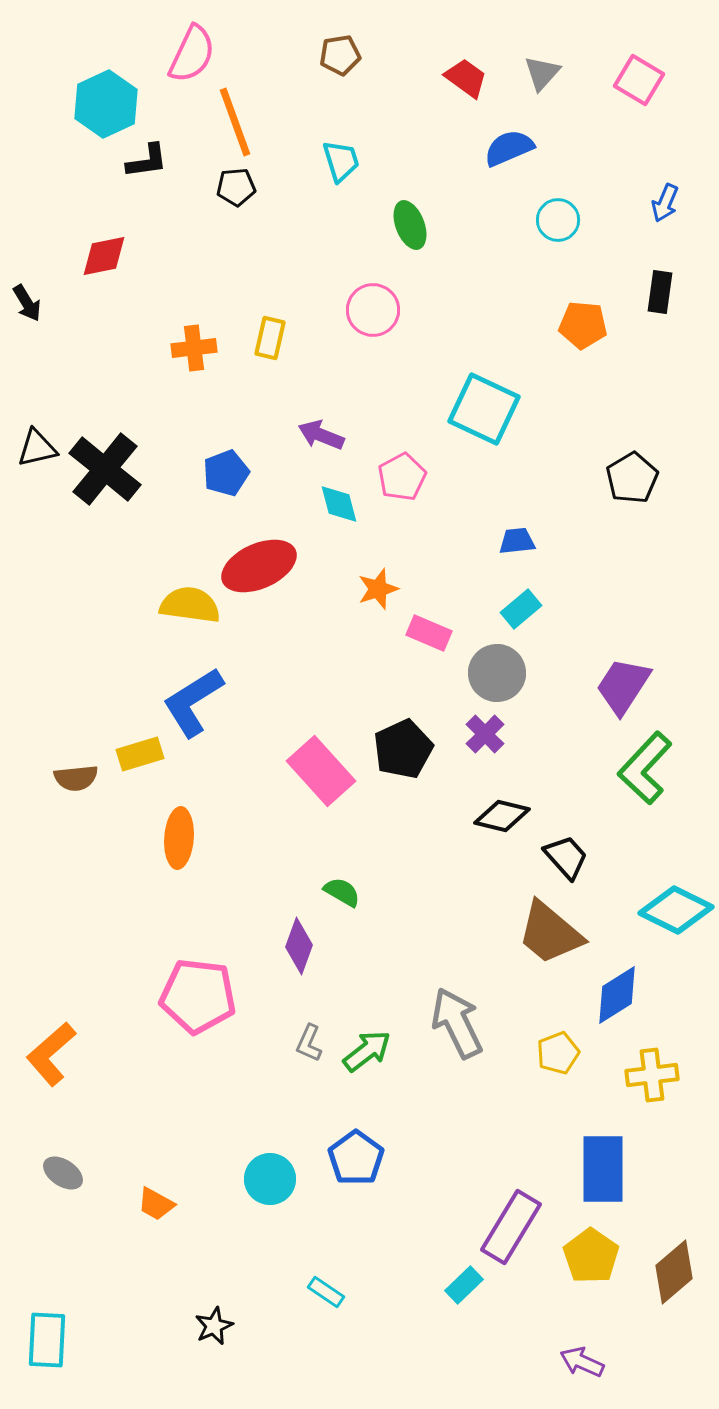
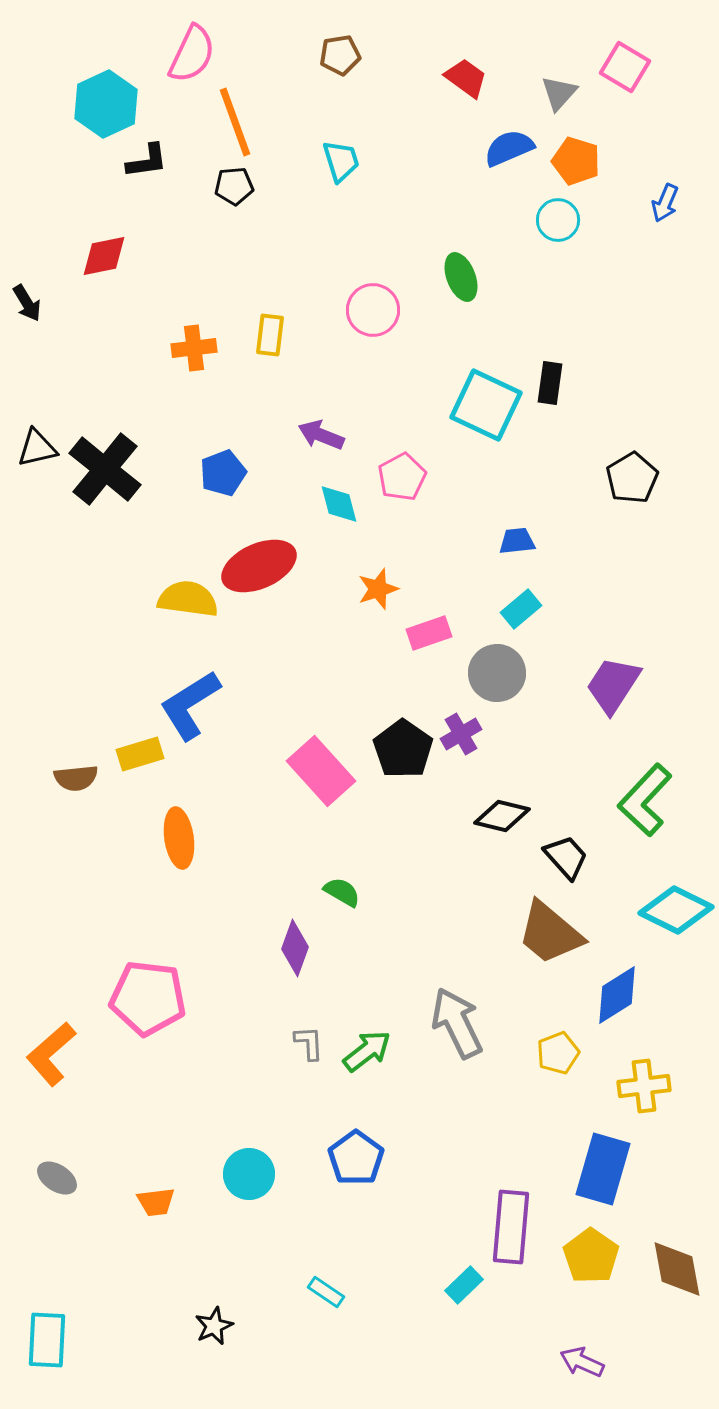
gray triangle at (542, 73): moved 17 px right, 20 px down
pink square at (639, 80): moved 14 px left, 13 px up
black pentagon at (236, 187): moved 2 px left, 1 px up
green ellipse at (410, 225): moved 51 px right, 52 px down
black rectangle at (660, 292): moved 110 px left, 91 px down
orange pentagon at (583, 325): moved 7 px left, 164 px up; rotated 12 degrees clockwise
yellow rectangle at (270, 338): moved 3 px up; rotated 6 degrees counterclockwise
cyan square at (484, 409): moved 2 px right, 4 px up
blue pentagon at (226, 473): moved 3 px left
yellow semicircle at (190, 605): moved 2 px left, 6 px up
pink rectangle at (429, 633): rotated 42 degrees counterclockwise
purple trapezoid at (623, 686): moved 10 px left, 1 px up
blue L-shape at (193, 702): moved 3 px left, 3 px down
purple cross at (485, 734): moved 24 px left; rotated 15 degrees clockwise
black pentagon at (403, 749): rotated 12 degrees counterclockwise
green L-shape at (645, 768): moved 32 px down
orange ellipse at (179, 838): rotated 12 degrees counterclockwise
purple diamond at (299, 946): moved 4 px left, 2 px down
pink pentagon at (198, 996): moved 50 px left, 2 px down
gray L-shape at (309, 1043): rotated 153 degrees clockwise
yellow cross at (652, 1075): moved 8 px left, 11 px down
blue rectangle at (603, 1169): rotated 16 degrees clockwise
gray ellipse at (63, 1173): moved 6 px left, 5 px down
cyan circle at (270, 1179): moved 21 px left, 5 px up
orange trapezoid at (156, 1204): moved 2 px up; rotated 36 degrees counterclockwise
purple rectangle at (511, 1227): rotated 26 degrees counterclockwise
brown diamond at (674, 1272): moved 3 px right, 3 px up; rotated 60 degrees counterclockwise
